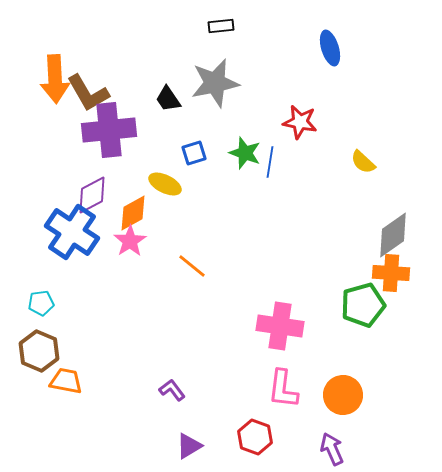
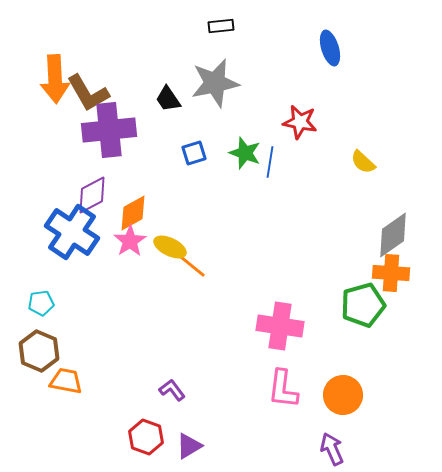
yellow ellipse: moved 5 px right, 63 px down
red hexagon: moved 109 px left
